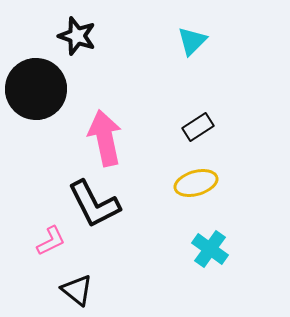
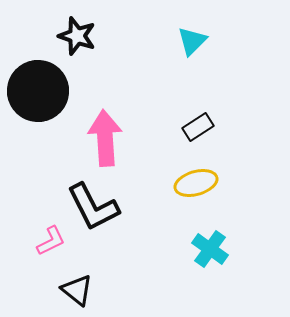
black circle: moved 2 px right, 2 px down
pink arrow: rotated 8 degrees clockwise
black L-shape: moved 1 px left, 3 px down
